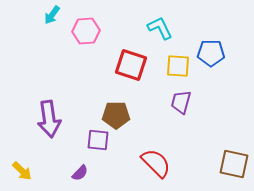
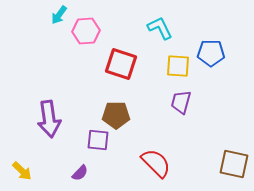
cyan arrow: moved 7 px right
red square: moved 10 px left, 1 px up
